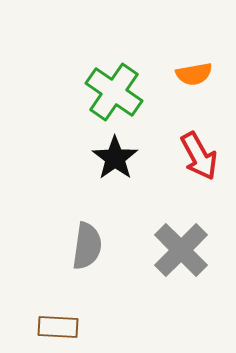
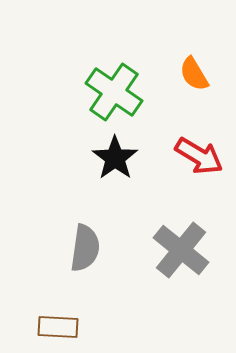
orange semicircle: rotated 69 degrees clockwise
red arrow: rotated 30 degrees counterclockwise
gray semicircle: moved 2 px left, 2 px down
gray cross: rotated 6 degrees counterclockwise
